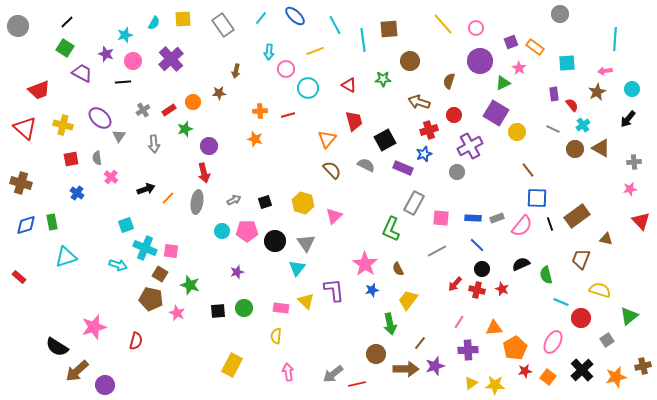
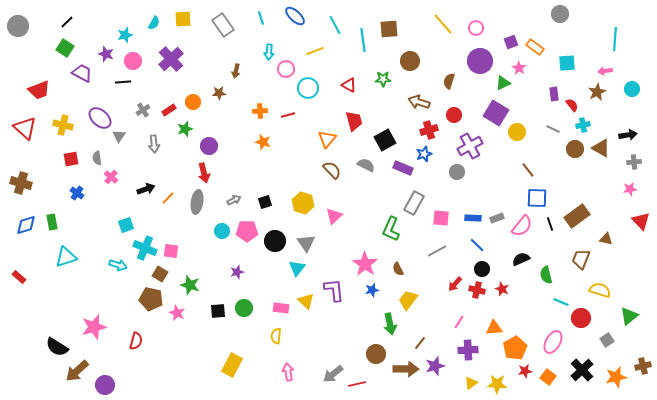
cyan line at (261, 18): rotated 56 degrees counterclockwise
black arrow at (628, 119): moved 16 px down; rotated 138 degrees counterclockwise
cyan cross at (583, 125): rotated 24 degrees clockwise
orange star at (255, 139): moved 8 px right, 3 px down
black semicircle at (521, 264): moved 5 px up
yellow star at (495, 385): moved 2 px right, 1 px up
